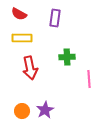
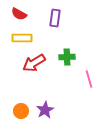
red arrow: moved 4 px right, 5 px up; rotated 70 degrees clockwise
pink line: rotated 12 degrees counterclockwise
orange circle: moved 1 px left
